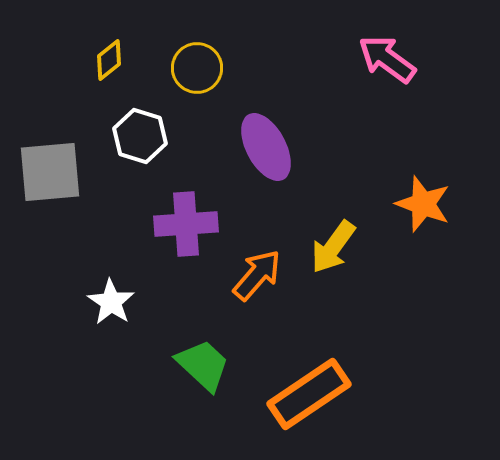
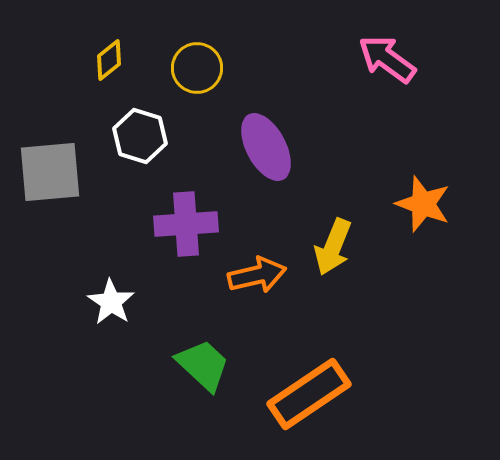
yellow arrow: rotated 14 degrees counterclockwise
orange arrow: rotated 36 degrees clockwise
